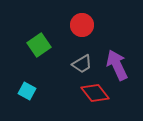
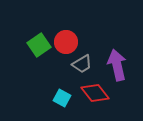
red circle: moved 16 px left, 17 px down
purple arrow: rotated 12 degrees clockwise
cyan square: moved 35 px right, 7 px down
